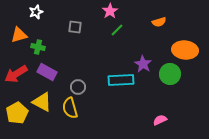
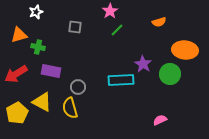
purple rectangle: moved 4 px right, 1 px up; rotated 18 degrees counterclockwise
